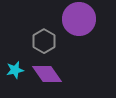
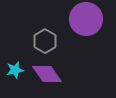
purple circle: moved 7 px right
gray hexagon: moved 1 px right
